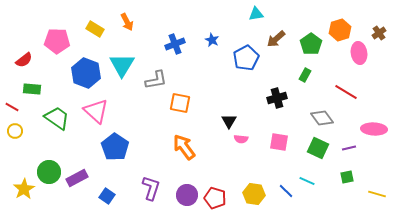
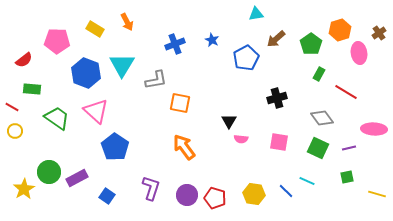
green rectangle at (305, 75): moved 14 px right, 1 px up
